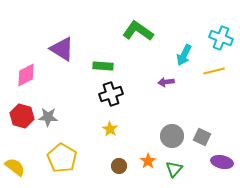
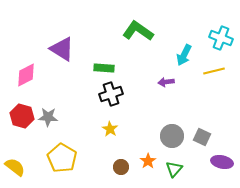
green rectangle: moved 1 px right, 2 px down
brown circle: moved 2 px right, 1 px down
